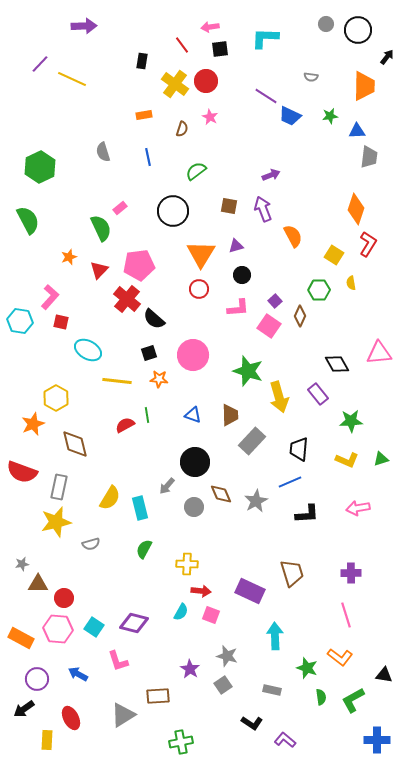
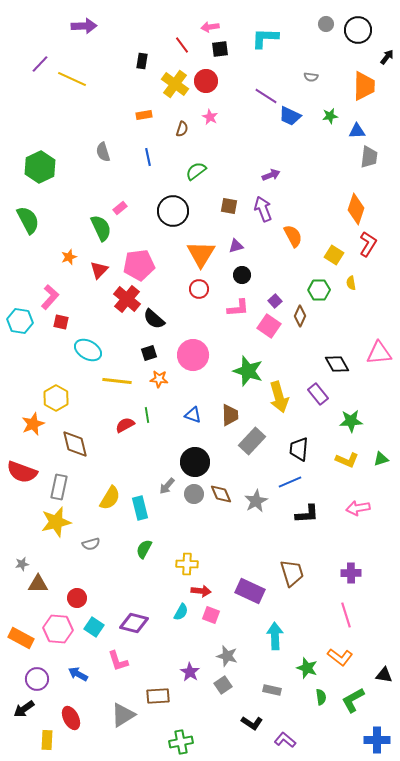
gray circle at (194, 507): moved 13 px up
red circle at (64, 598): moved 13 px right
purple star at (190, 669): moved 3 px down
